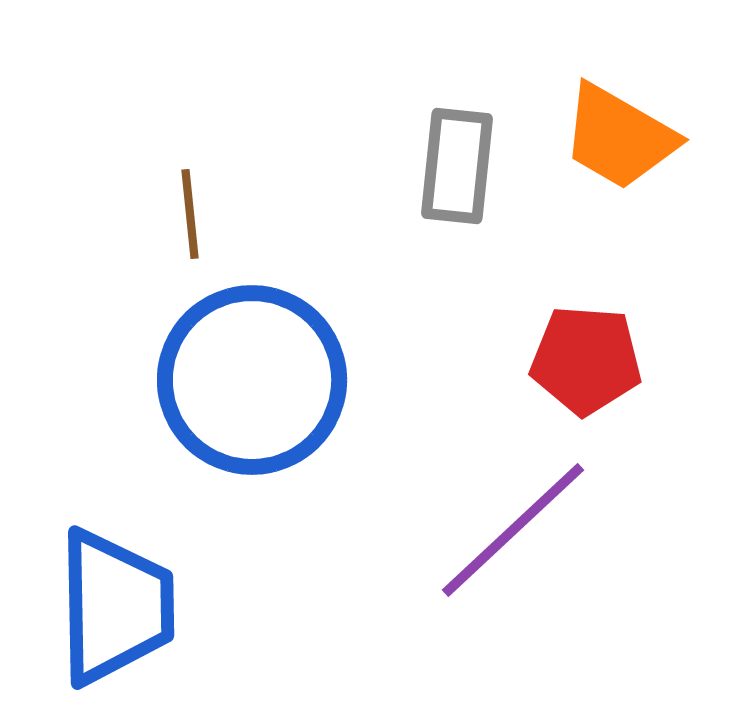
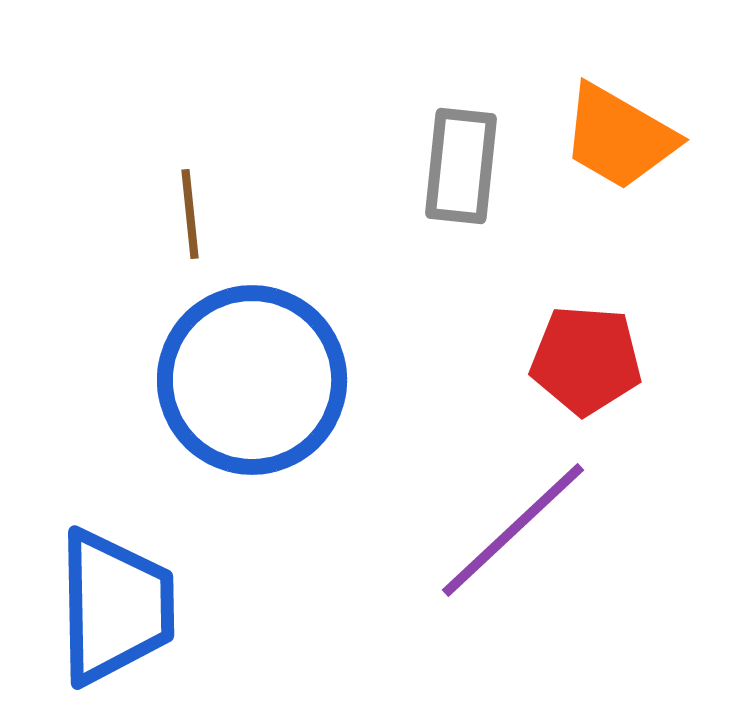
gray rectangle: moved 4 px right
